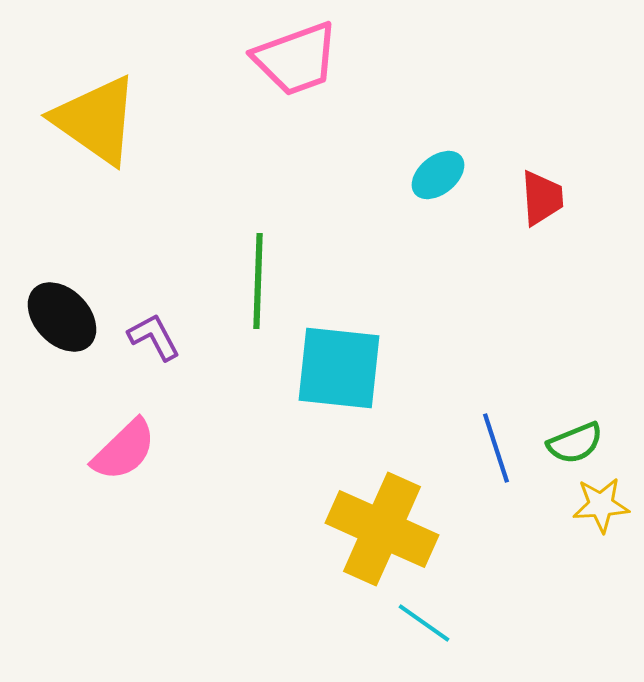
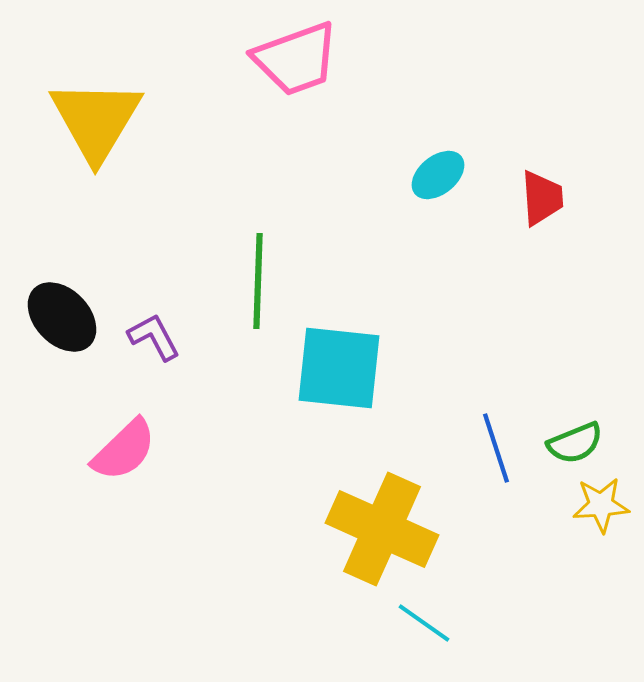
yellow triangle: rotated 26 degrees clockwise
